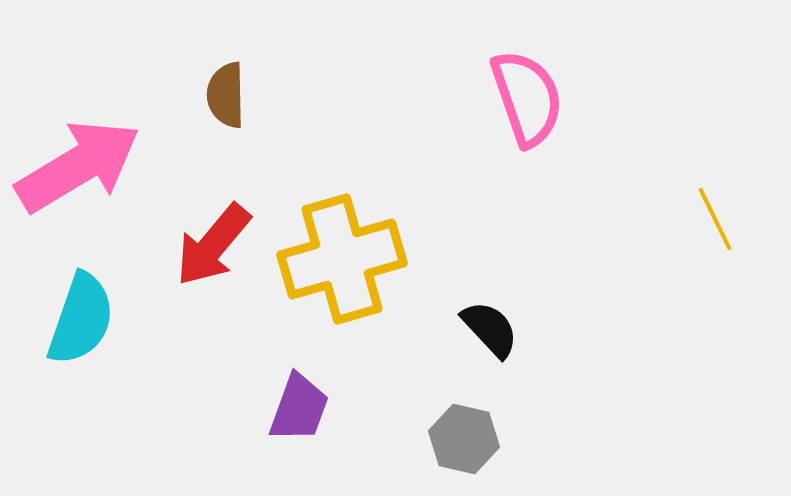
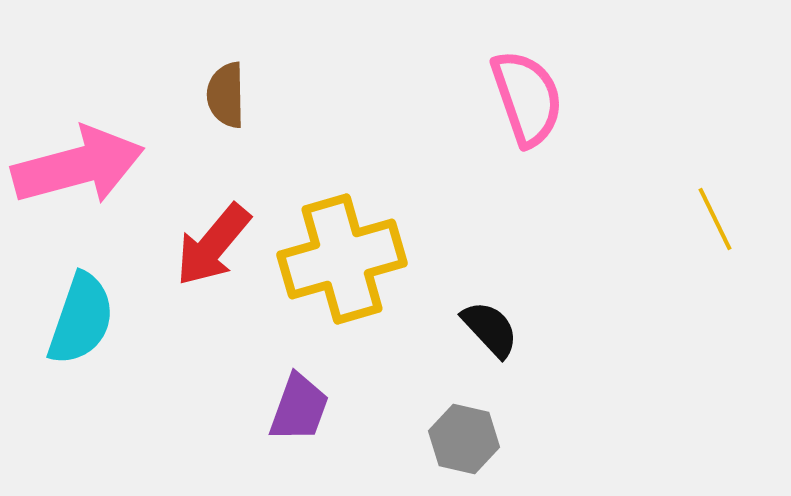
pink arrow: rotated 16 degrees clockwise
